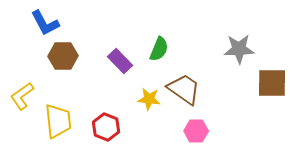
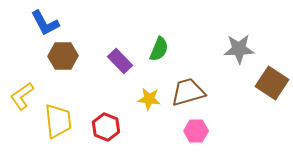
brown square: rotated 32 degrees clockwise
brown trapezoid: moved 4 px right, 3 px down; rotated 51 degrees counterclockwise
